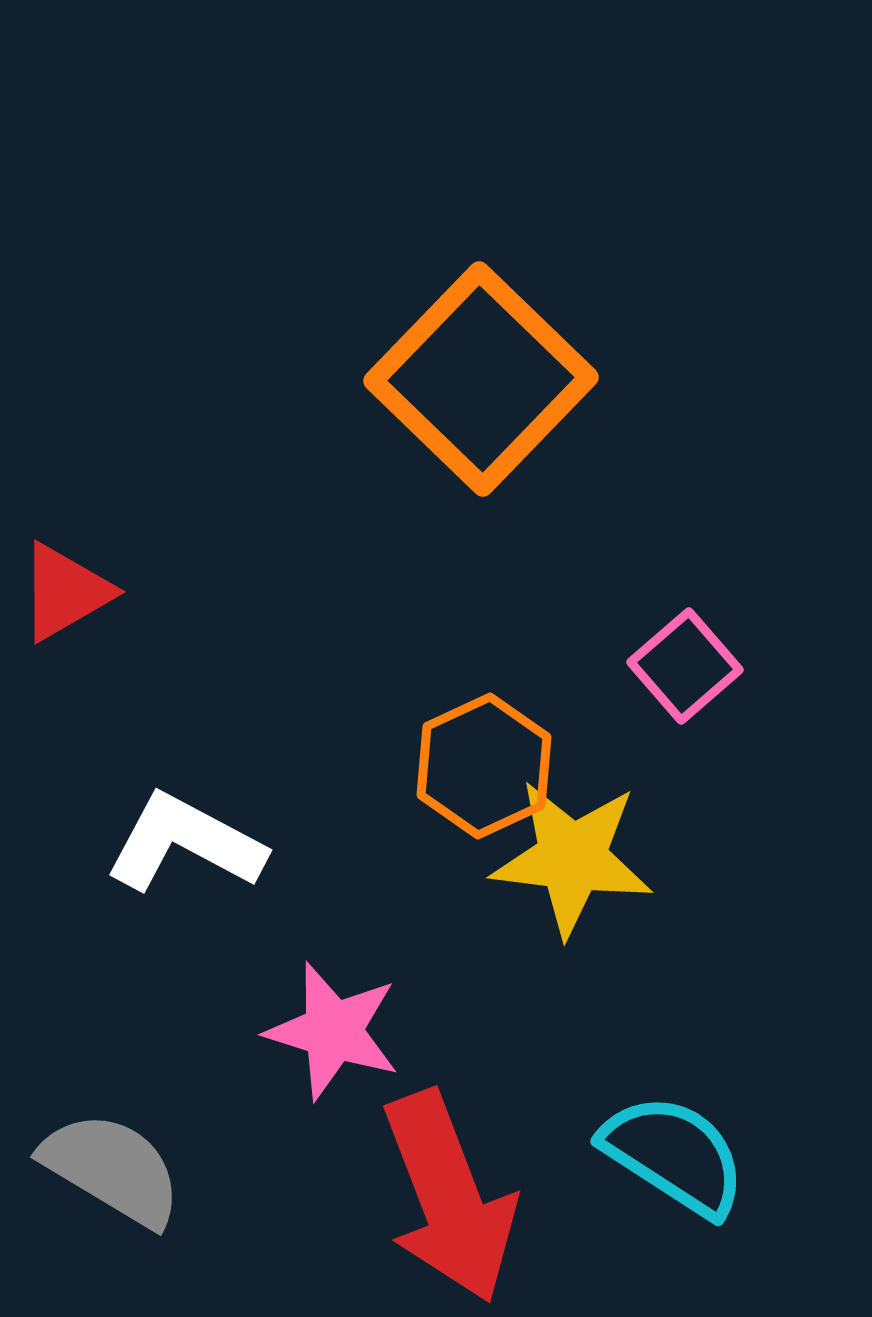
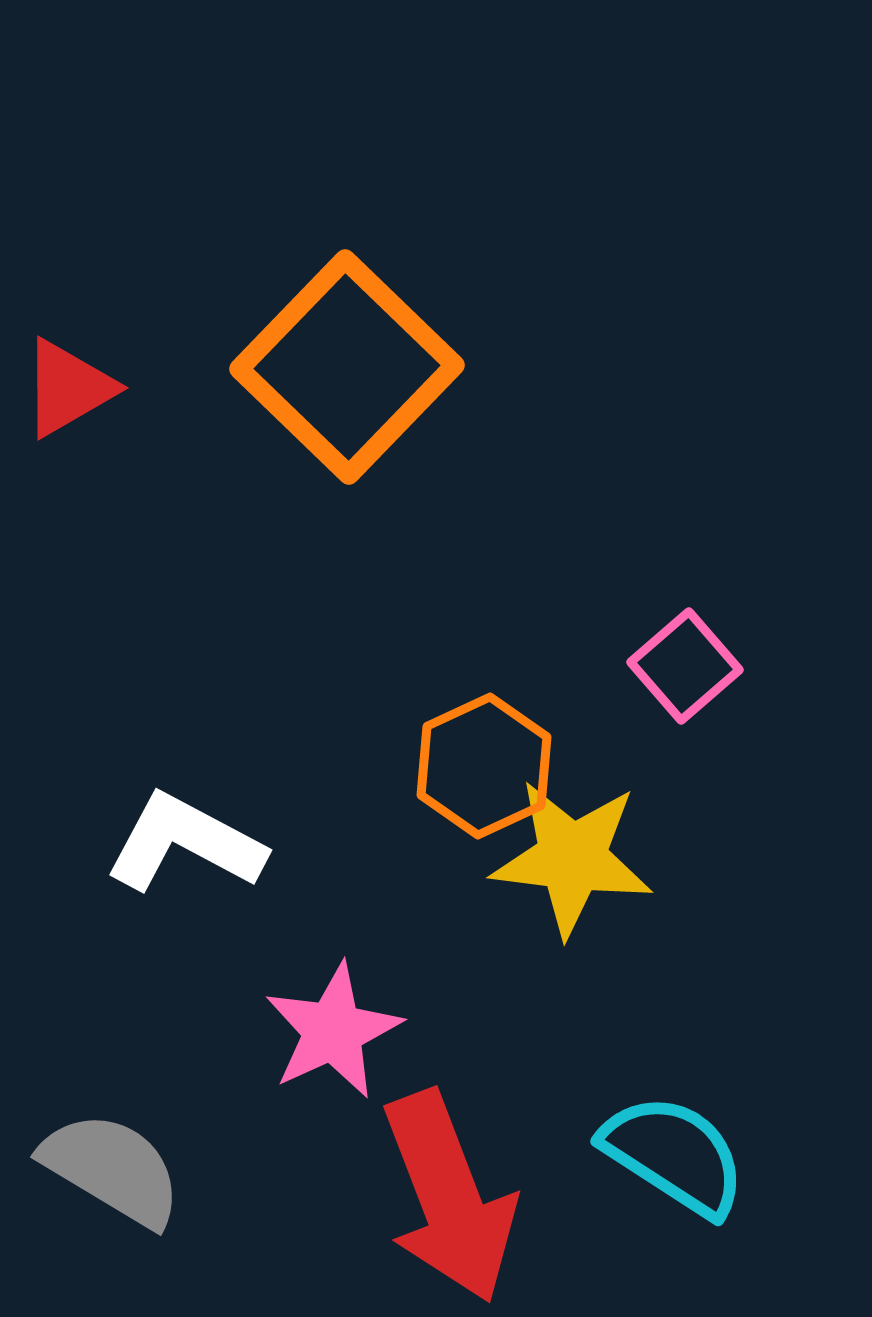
orange square: moved 134 px left, 12 px up
red triangle: moved 3 px right, 204 px up
pink star: rotated 30 degrees clockwise
